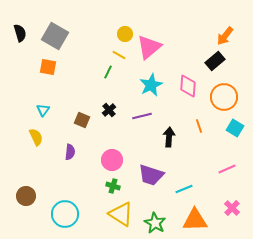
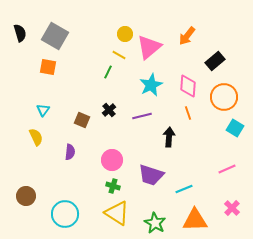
orange arrow: moved 38 px left
orange line: moved 11 px left, 13 px up
yellow triangle: moved 4 px left, 1 px up
